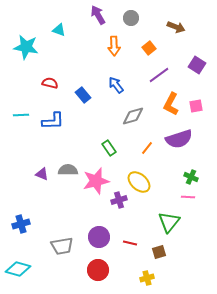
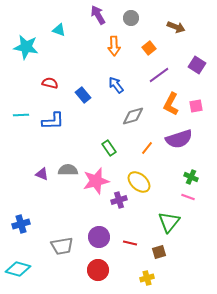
pink line: rotated 16 degrees clockwise
